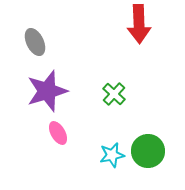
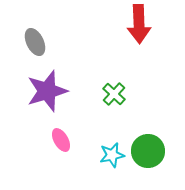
pink ellipse: moved 3 px right, 7 px down
